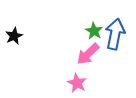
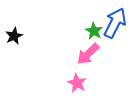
blue arrow: moved 11 px up; rotated 16 degrees clockwise
